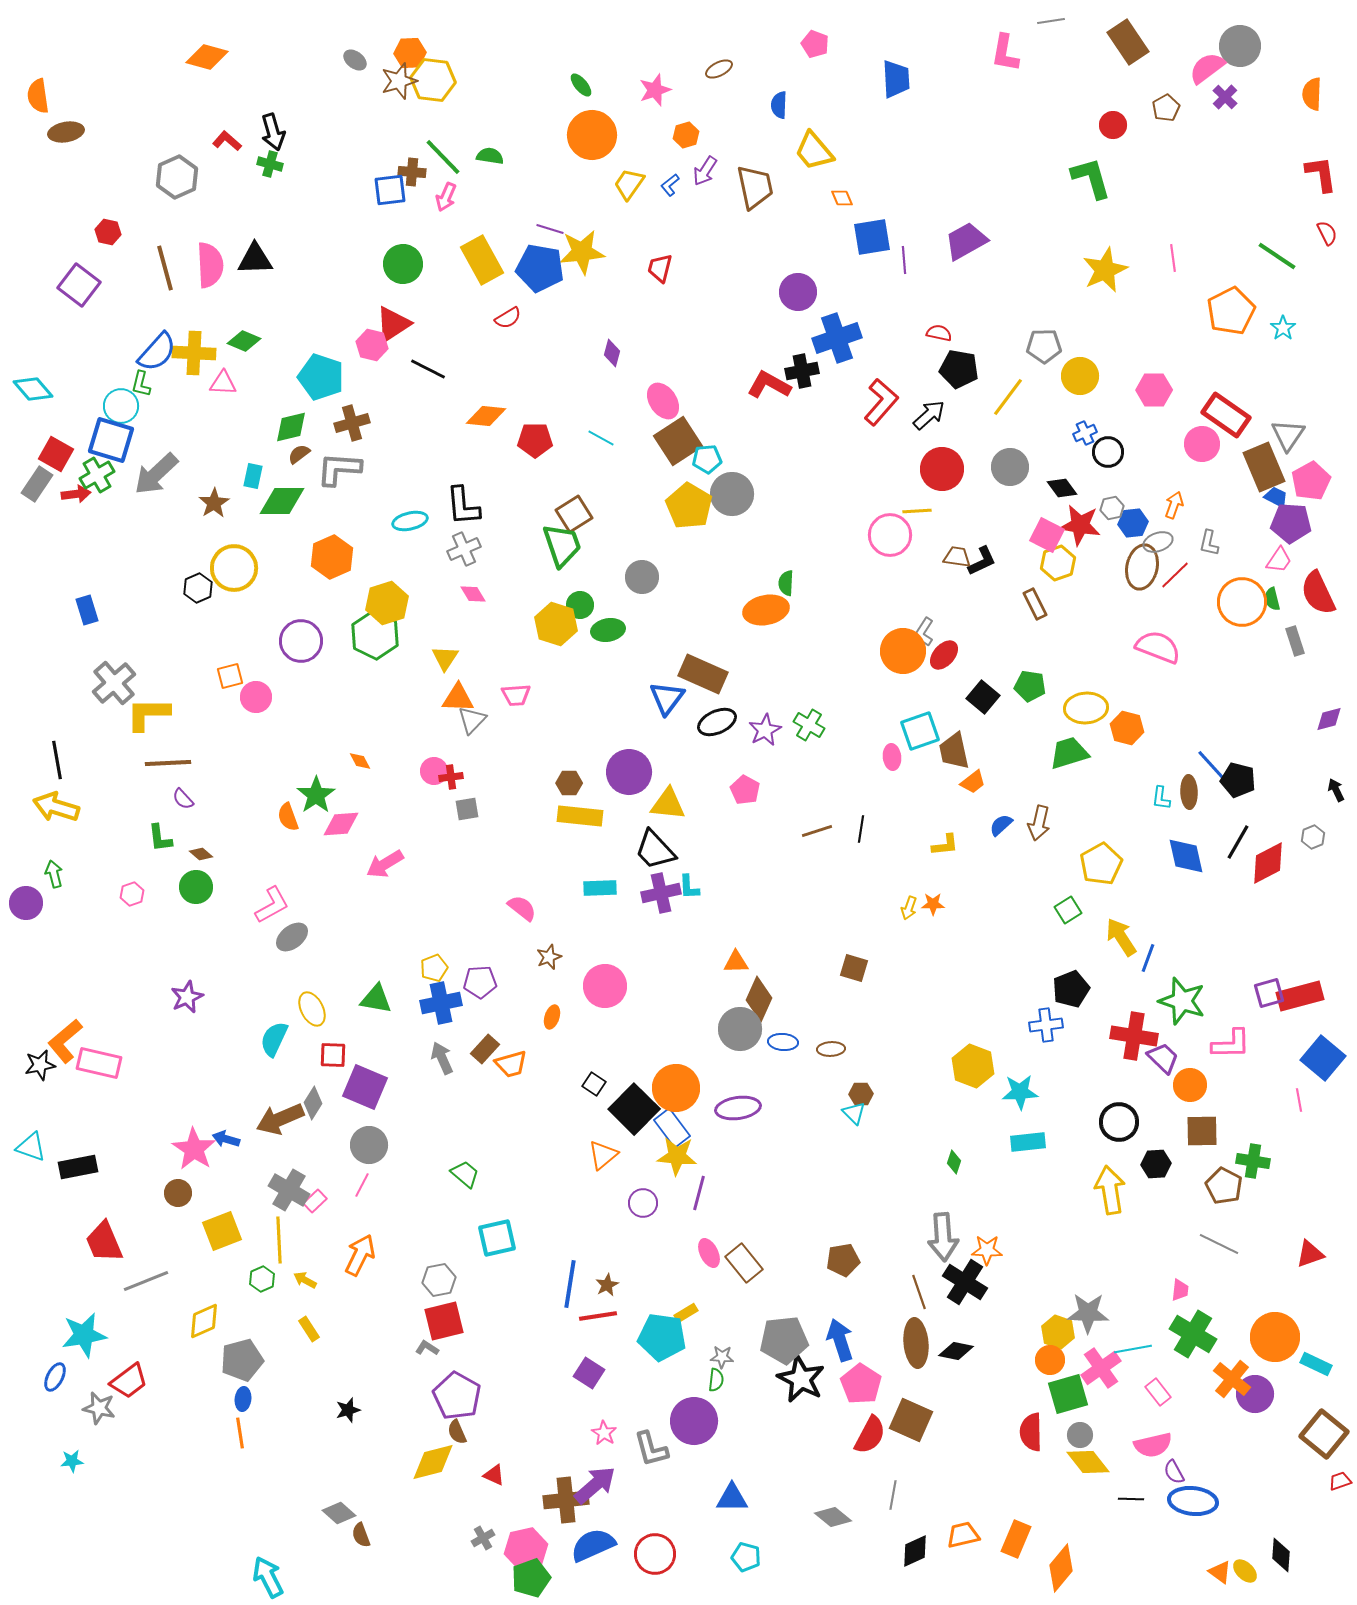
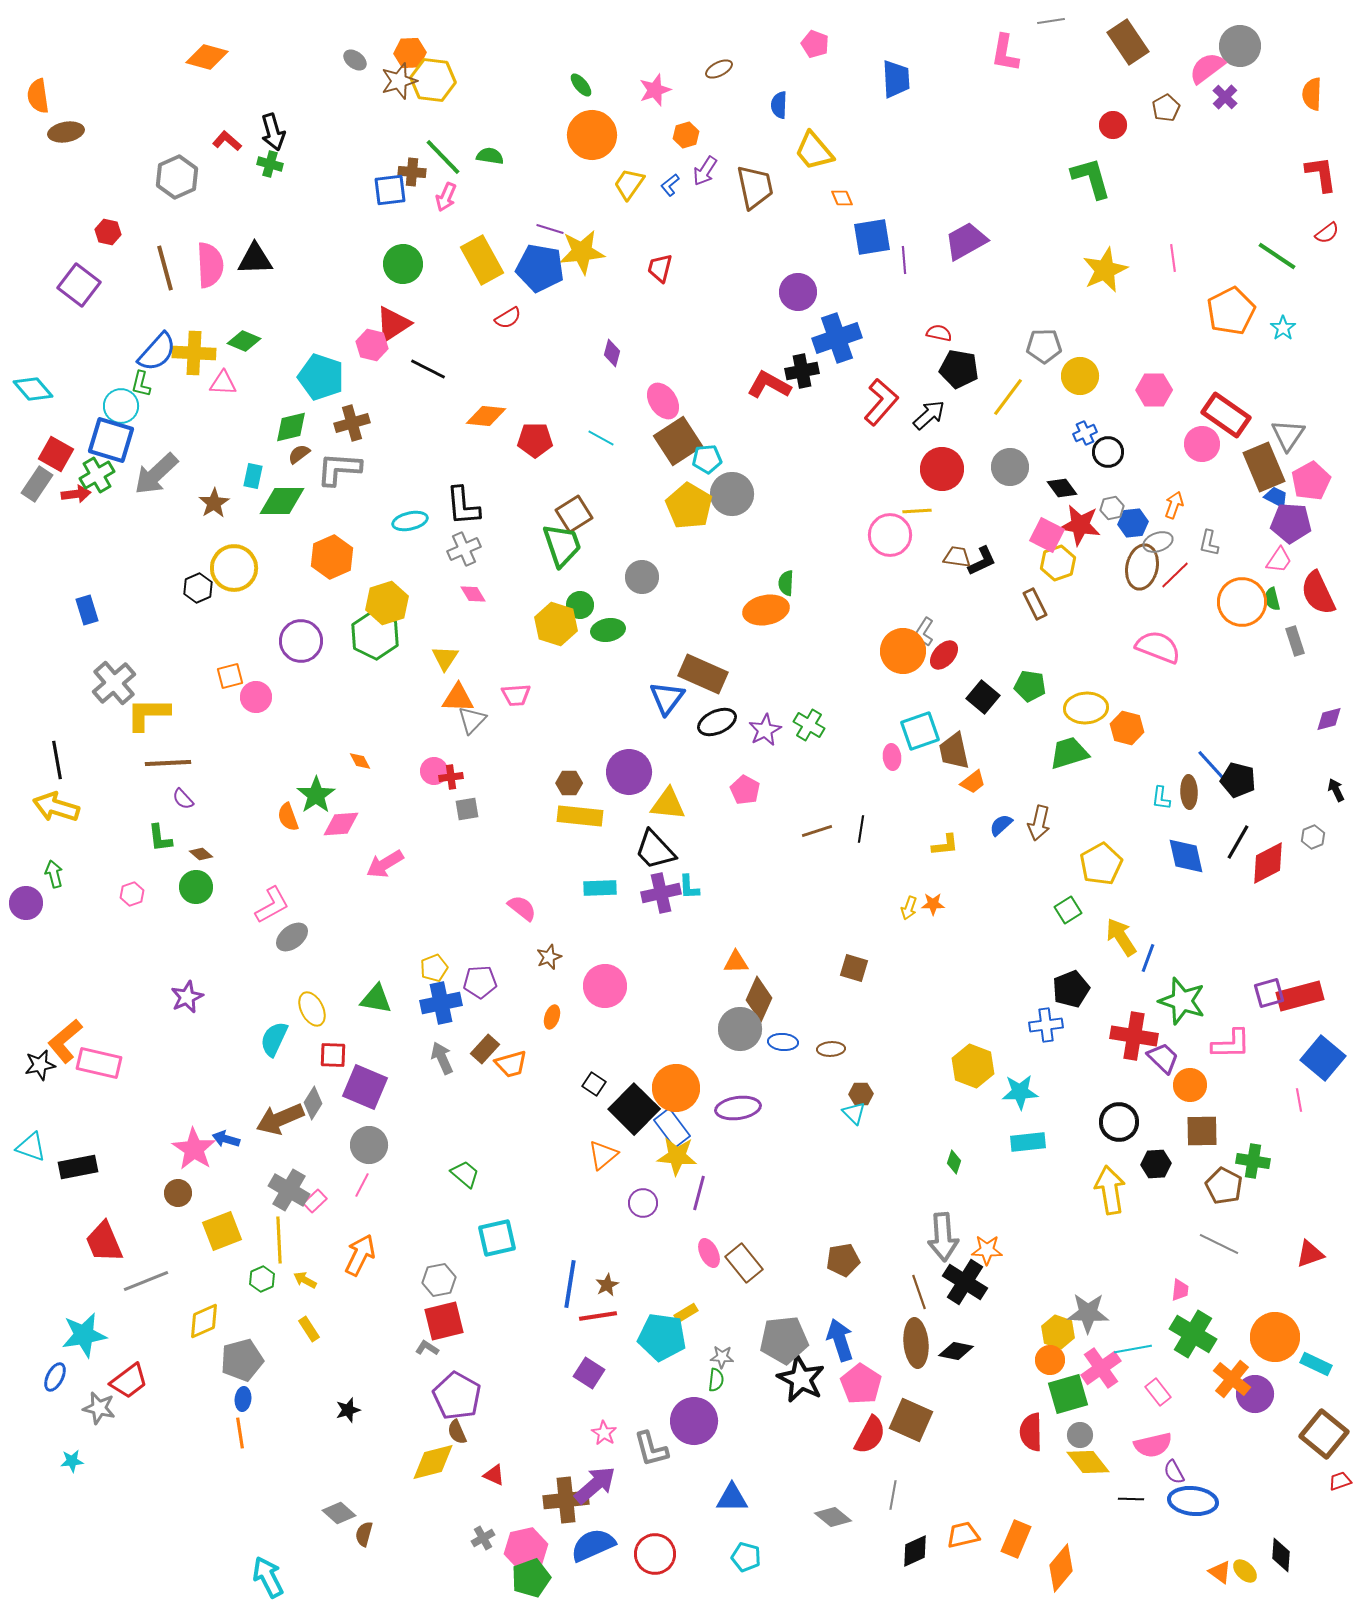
red semicircle at (1327, 233): rotated 80 degrees clockwise
brown semicircle at (361, 1535): moved 3 px right, 1 px up; rotated 35 degrees clockwise
